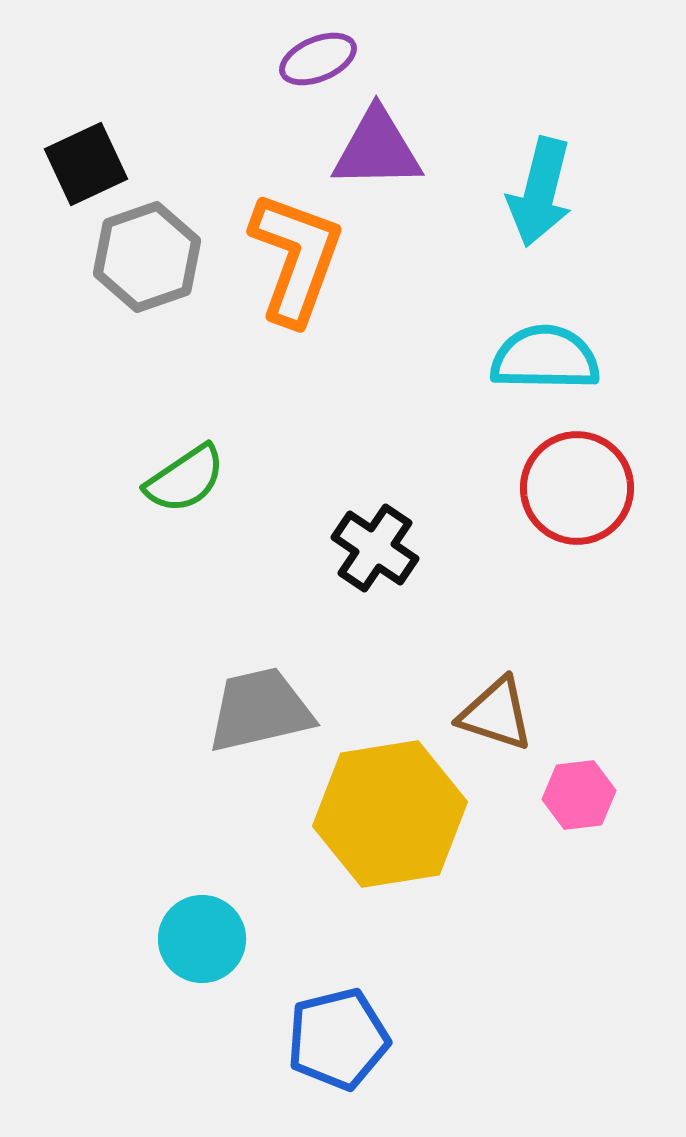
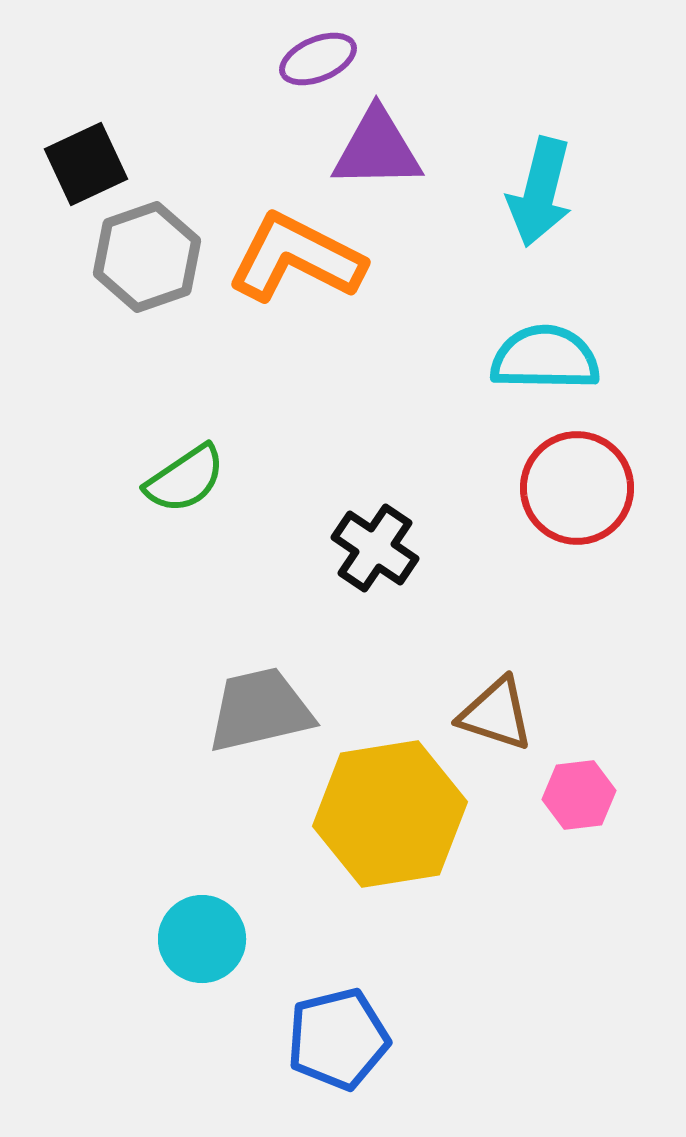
orange L-shape: rotated 83 degrees counterclockwise
